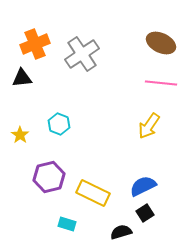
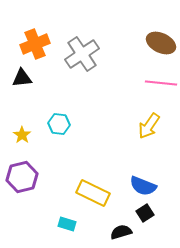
cyan hexagon: rotated 15 degrees counterclockwise
yellow star: moved 2 px right
purple hexagon: moved 27 px left
blue semicircle: rotated 132 degrees counterclockwise
